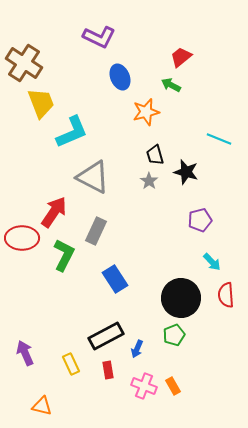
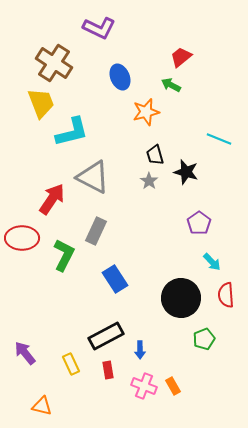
purple L-shape: moved 9 px up
brown cross: moved 30 px right
cyan L-shape: rotated 9 degrees clockwise
red arrow: moved 2 px left, 13 px up
purple pentagon: moved 1 px left, 3 px down; rotated 20 degrees counterclockwise
green pentagon: moved 30 px right, 4 px down
blue arrow: moved 3 px right, 1 px down; rotated 24 degrees counterclockwise
purple arrow: rotated 15 degrees counterclockwise
